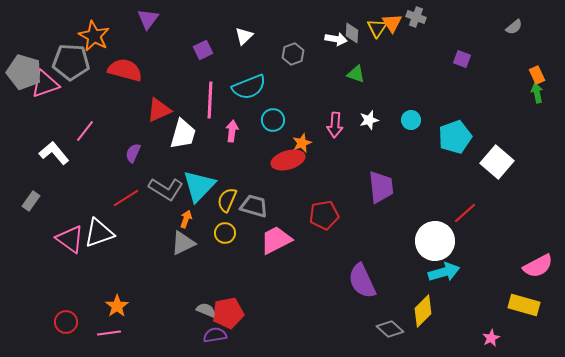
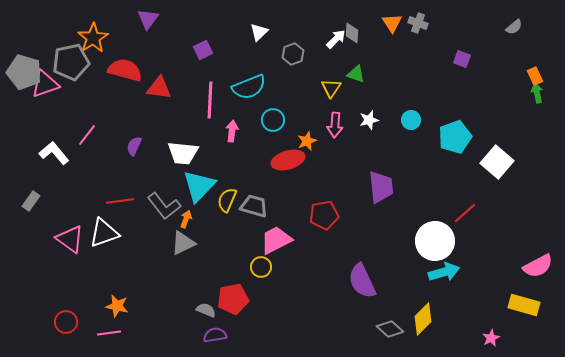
gray cross at (416, 17): moved 2 px right, 6 px down
yellow triangle at (377, 28): moved 46 px left, 60 px down
orange star at (94, 36): moved 1 px left, 2 px down; rotated 12 degrees clockwise
white triangle at (244, 36): moved 15 px right, 4 px up
white arrow at (336, 39): rotated 55 degrees counterclockwise
gray pentagon at (71, 62): rotated 15 degrees counterclockwise
orange rectangle at (537, 75): moved 2 px left, 1 px down
red triangle at (159, 110): moved 22 px up; rotated 32 degrees clockwise
pink line at (85, 131): moved 2 px right, 4 px down
white trapezoid at (183, 134): moved 19 px down; rotated 80 degrees clockwise
orange star at (302, 143): moved 5 px right, 2 px up
purple semicircle at (133, 153): moved 1 px right, 7 px up
gray L-shape at (166, 189): moved 2 px left, 17 px down; rotated 20 degrees clockwise
red line at (126, 198): moved 6 px left, 3 px down; rotated 24 degrees clockwise
white triangle at (99, 233): moved 5 px right
yellow circle at (225, 233): moved 36 px right, 34 px down
orange star at (117, 306): rotated 25 degrees counterclockwise
yellow diamond at (423, 311): moved 8 px down
red pentagon at (228, 313): moved 5 px right, 14 px up
